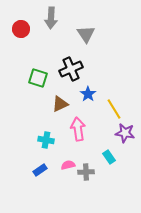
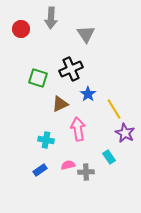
purple star: rotated 18 degrees clockwise
